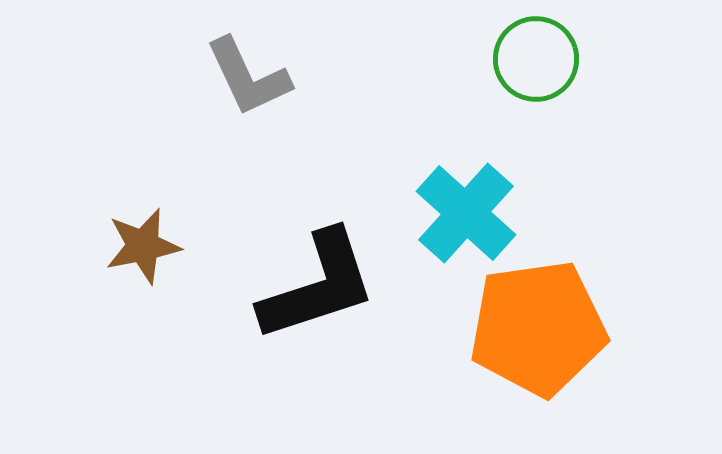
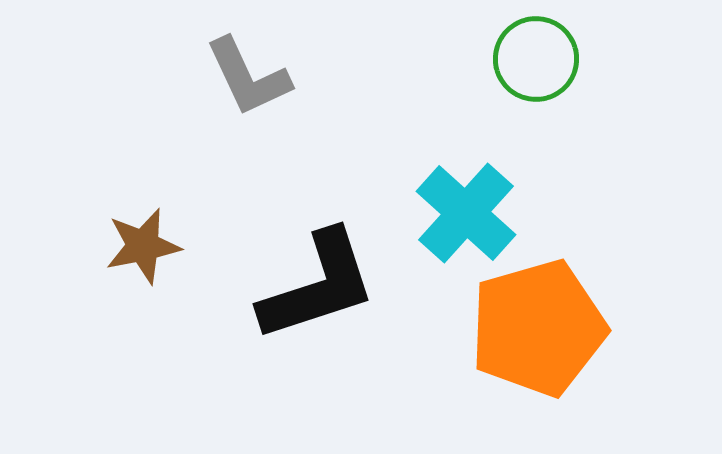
orange pentagon: rotated 8 degrees counterclockwise
